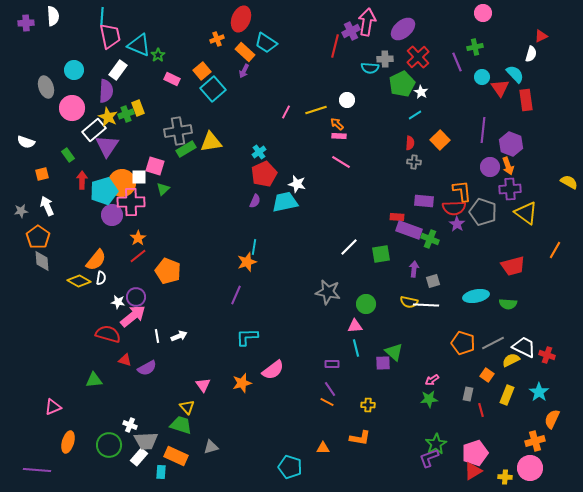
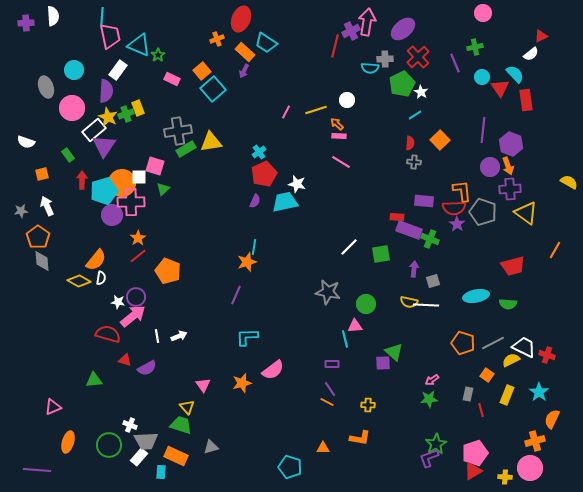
white semicircle at (531, 54): rotated 35 degrees clockwise
purple line at (457, 62): moved 2 px left, 1 px down
purple triangle at (107, 146): moved 3 px left
cyan line at (356, 348): moved 11 px left, 9 px up
